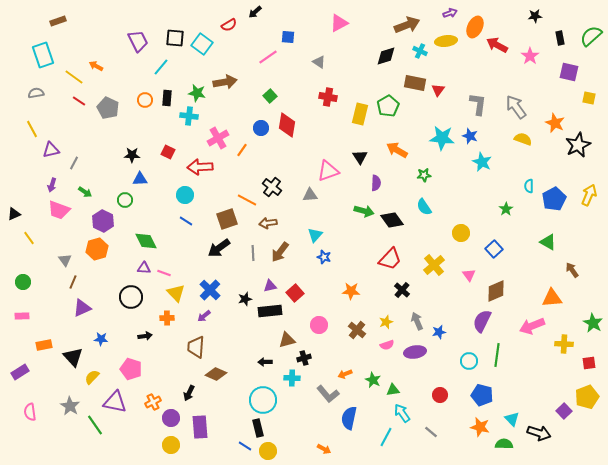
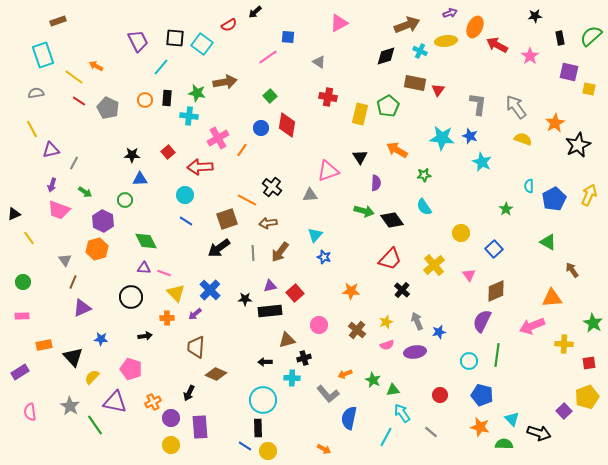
yellow square at (589, 98): moved 9 px up
orange star at (555, 123): rotated 18 degrees clockwise
red square at (168, 152): rotated 24 degrees clockwise
black star at (245, 299): rotated 16 degrees clockwise
purple arrow at (204, 316): moved 9 px left, 2 px up
black rectangle at (258, 428): rotated 12 degrees clockwise
